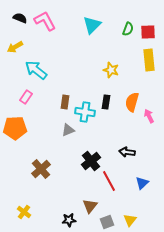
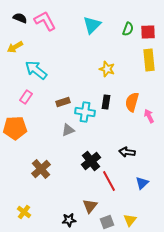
yellow star: moved 4 px left, 1 px up
brown rectangle: moved 2 px left; rotated 64 degrees clockwise
